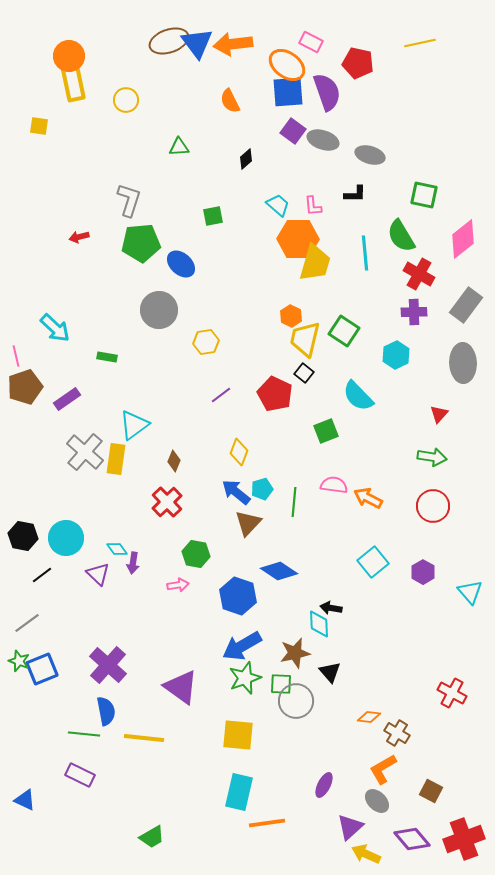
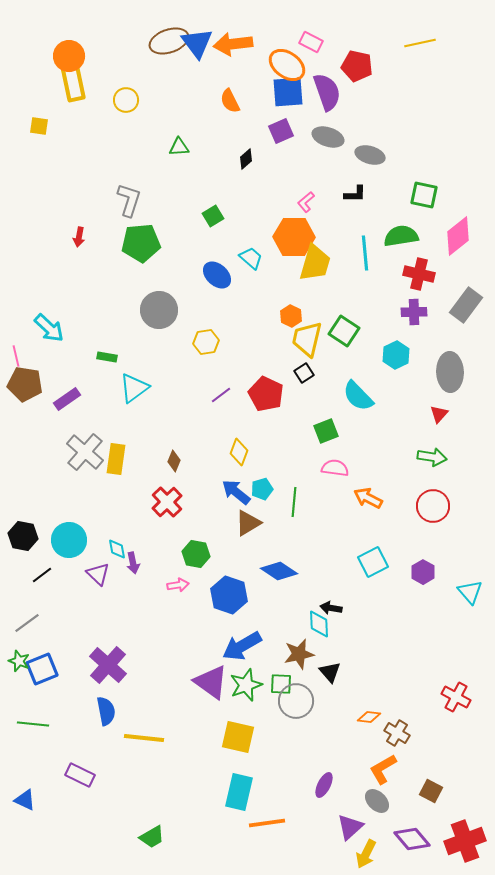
red pentagon at (358, 63): moved 1 px left, 3 px down
purple square at (293, 131): moved 12 px left; rotated 30 degrees clockwise
gray ellipse at (323, 140): moved 5 px right, 3 px up
cyan trapezoid at (278, 205): moved 27 px left, 53 px down
pink L-shape at (313, 206): moved 7 px left, 4 px up; rotated 55 degrees clockwise
green square at (213, 216): rotated 20 degrees counterclockwise
green semicircle at (401, 236): rotated 112 degrees clockwise
red arrow at (79, 237): rotated 66 degrees counterclockwise
orange hexagon at (298, 239): moved 4 px left, 2 px up
pink diamond at (463, 239): moved 5 px left, 3 px up
blue ellipse at (181, 264): moved 36 px right, 11 px down
red cross at (419, 274): rotated 16 degrees counterclockwise
cyan arrow at (55, 328): moved 6 px left
yellow trapezoid at (305, 339): moved 2 px right
gray ellipse at (463, 363): moved 13 px left, 9 px down
black square at (304, 373): rotated 18 degrees clockwise
brown pentagon at (25, 387): moved 3 px up; rotated 28 degrees clockwise
red pentagon at (275, 394): moved 9 px left
cyan triangle at (134, 425): moved 37 px up
pink semicircle at (334, 485): moved 1 px right, 17 px up
brown triangle at (248, 523): rotated 16 degrees clockwise
cyan circle at (66, 538): moved 3 px right, 2 px down
cyan diamond at (117, 549): rotated 25 degrees clockwise
cyan square at (373, 562): rotated 12 degrees clockwise
purple arrow at (133, 563): rotated 20 degrees counterclockwise
blue hexagon at (238, 596): moved 9 px left, 1 px up
brown star at (295, 653): moved 4 px right, 1 px down
green star at (245, 678): moved 1 px right, 7 px down
purple triangle at (181, 687): moved 30 px right, 5 px up
red cross at (452, 693): moved 4 px right, 4 px down
green line at (84, 734): moved 51 px left, 10 px up
yellow square at (238, 735): moved 2 px down; rotated 8 degrees clockwise
red cross at (464, 839): moved 1 px right, 2 px down
yellow arrow at (366, 854): rotated 88 degrees counterclockwise
